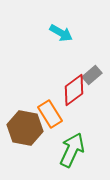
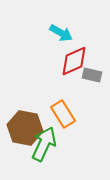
gray rectangle: rotated 54 degrees clockwise
red diamond: moved 29 px up; rotated 12 degrees clockwise
orange rectangle: moved 13 px right
green arrow: moved 28 px left, 6 px up
